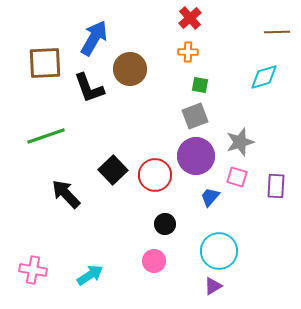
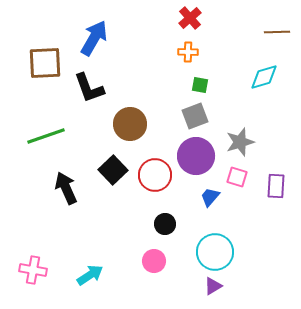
brown circle: moved 55 px down
black arrow: moved 6 px up; rotated 20 degrees clockwise
cyan circle: moved 4 px left, 1 px down
